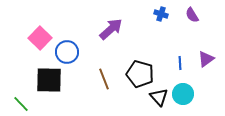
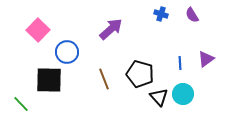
pink square: moved 2 px left, 8 px up
